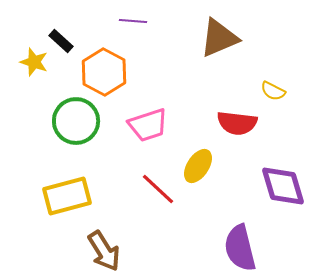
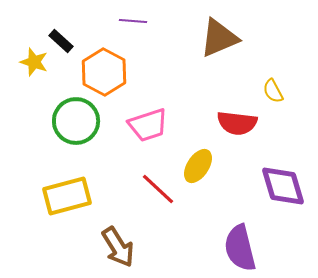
yellow semicircle: rotated 35 degrees clockwise
brown arrow: moved 14 px right, 4 px up
